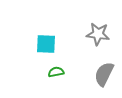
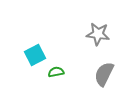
cyan square: moved 11 px left, 11 px down; rotated 30 degrees counterclockwise
